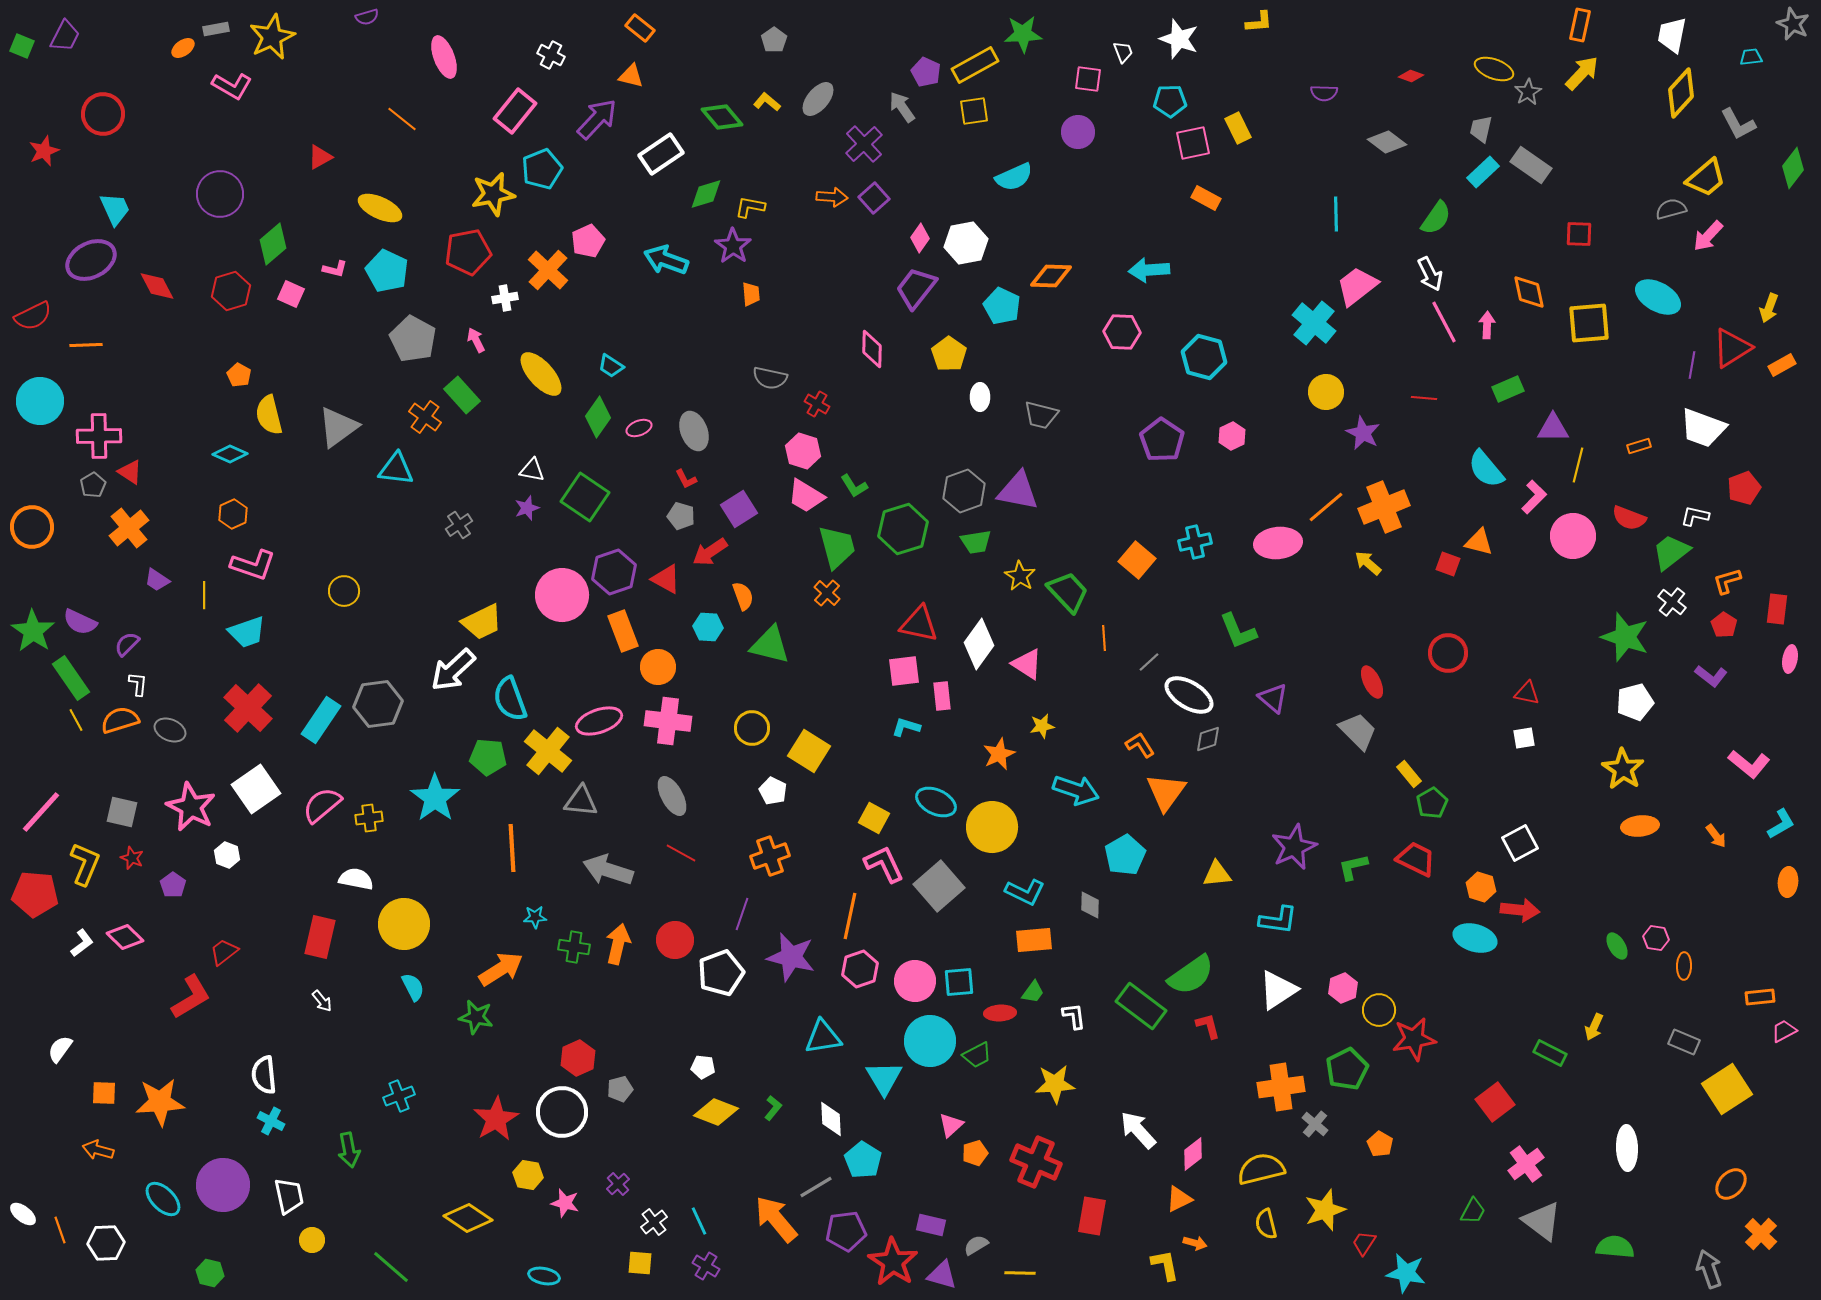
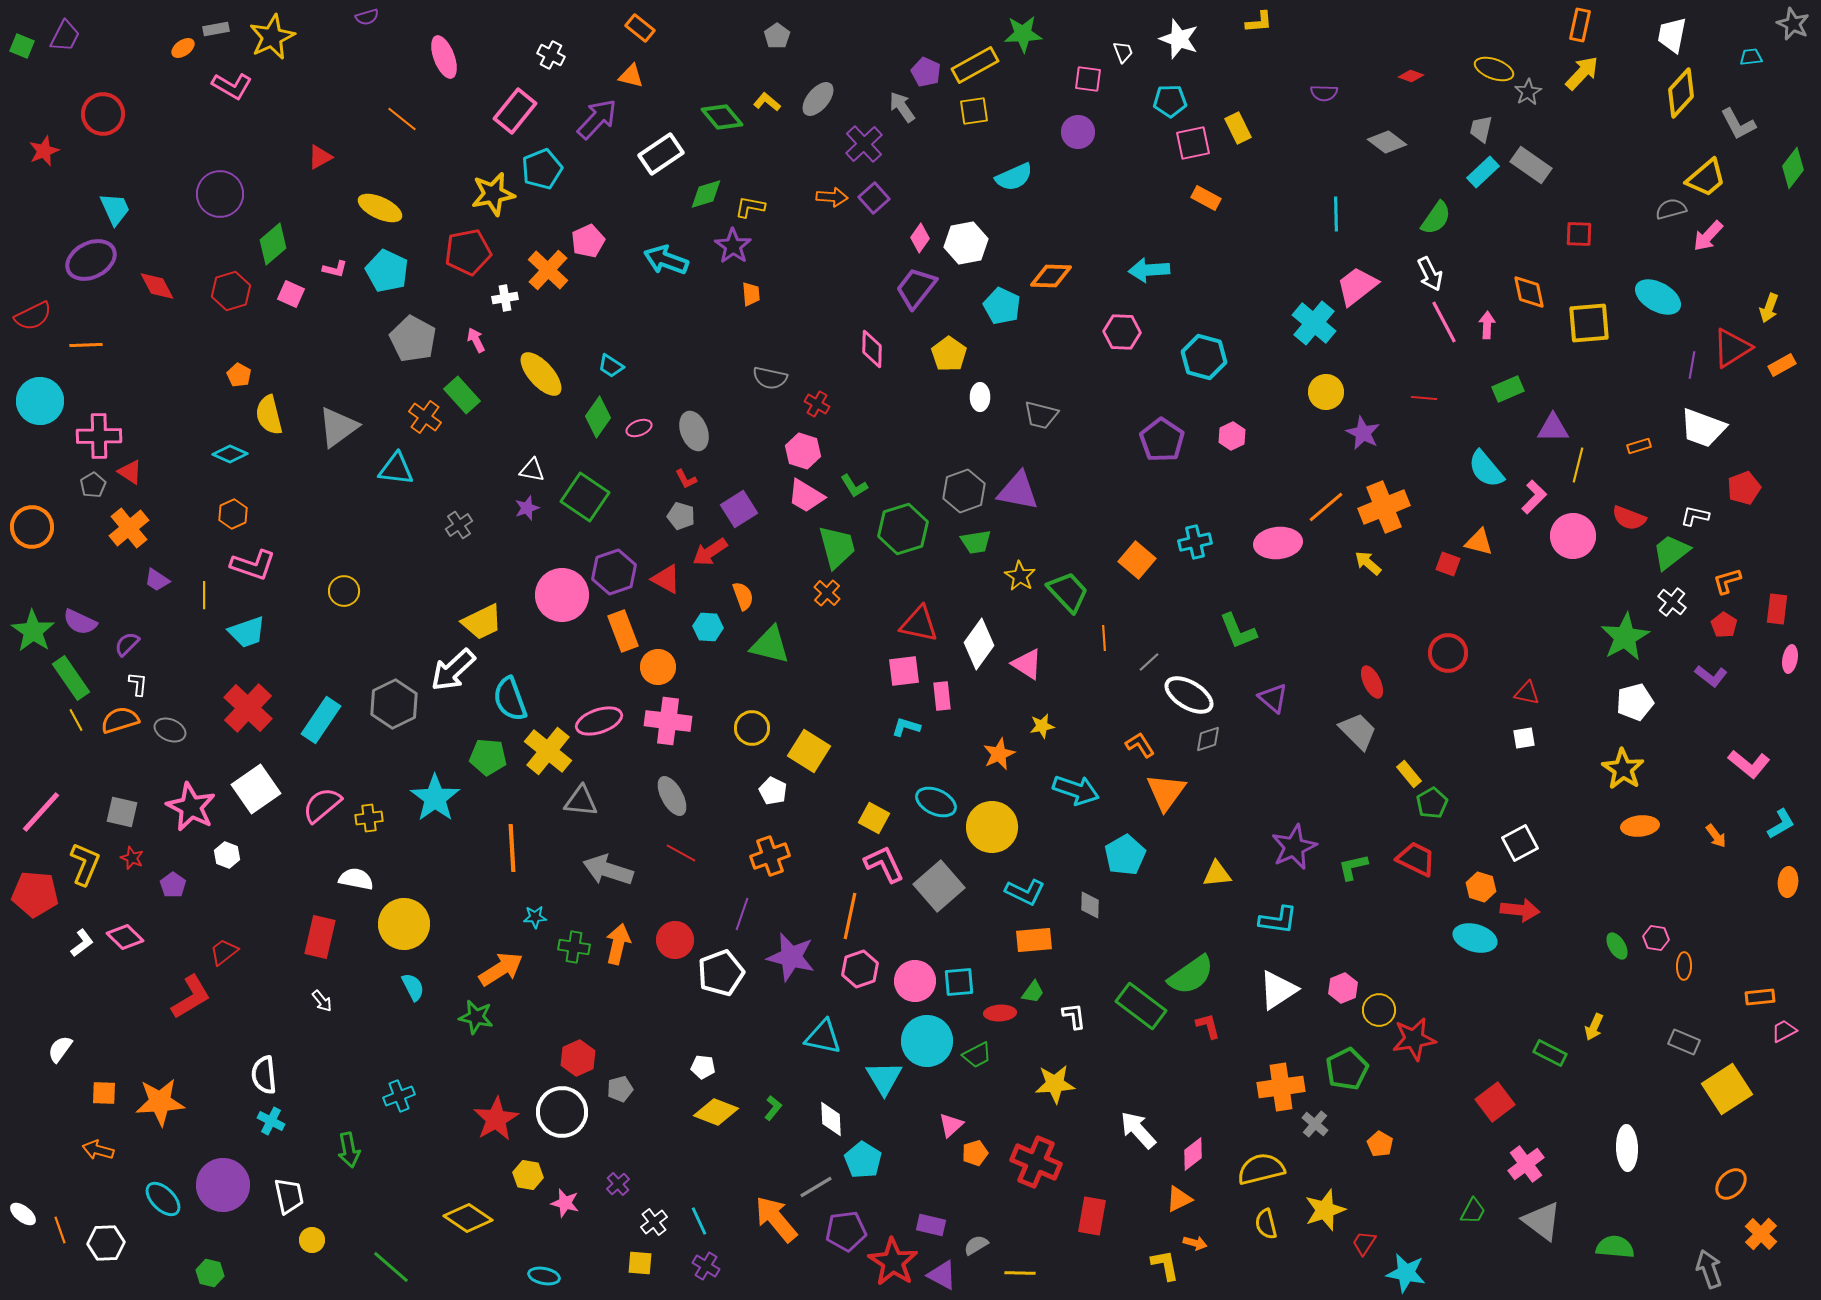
gray pentagon at (774, 40): moved 3 px right, 4 px up
green star at (1625, 637): rotated 24 degrees clockwise
gray hexagon at (378, 704): moved 16 px right; rotated 18 degrees counterclockwise
cyan triangle at (823, 1037): rotated 21 degrees clockwise
cyan circle at (930, 1041): moved 3 px left
purple triangle at (942, 1275): rotated 12 degrees clockwise
